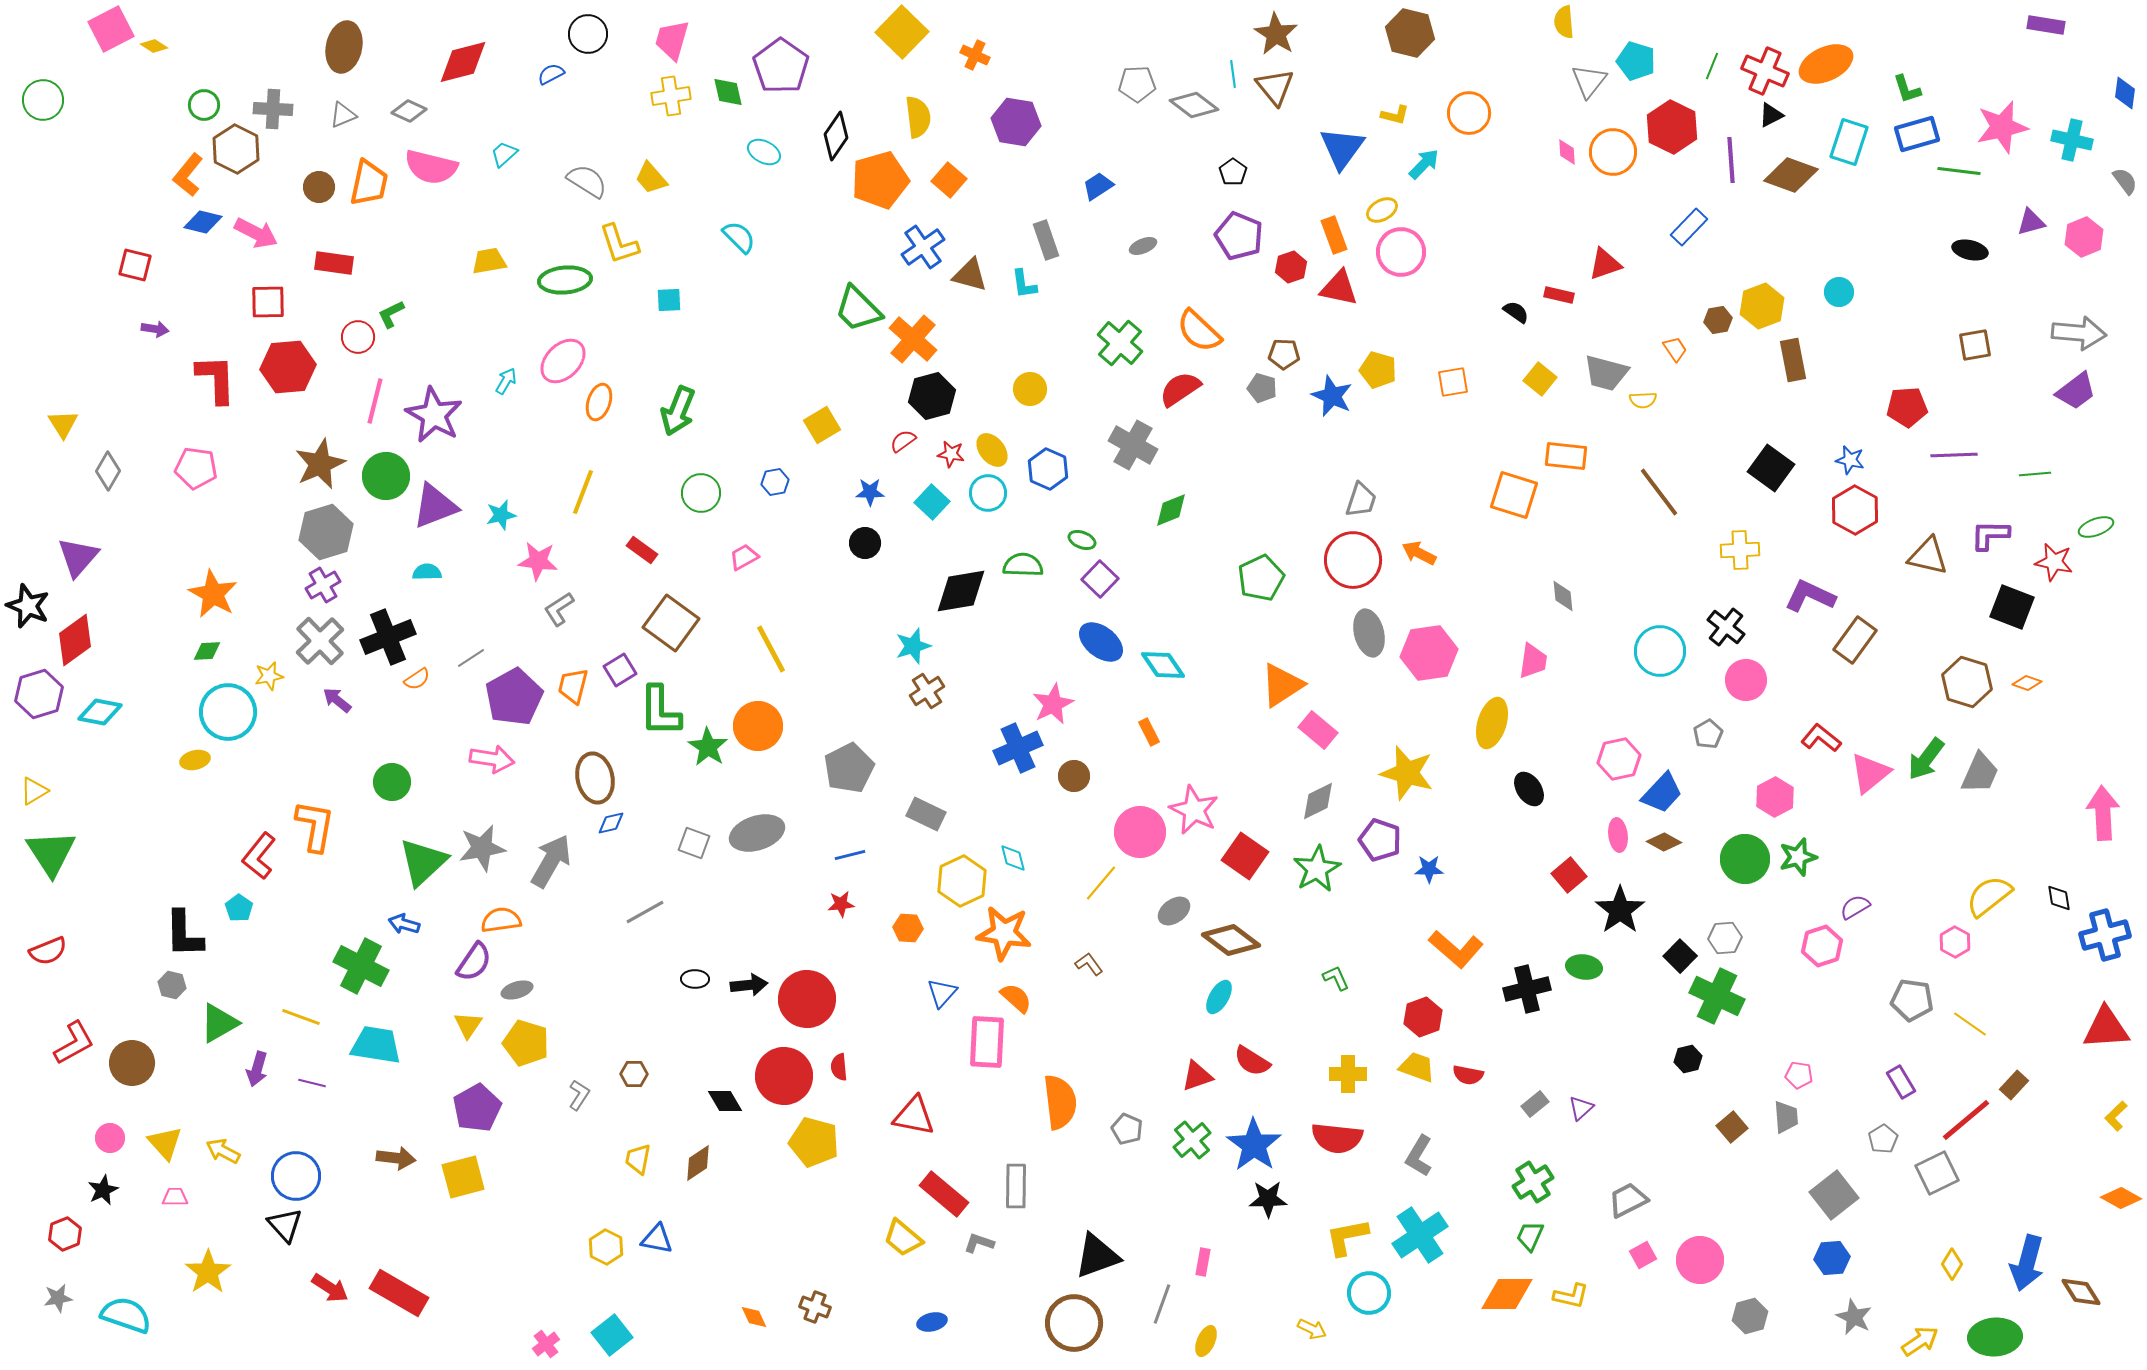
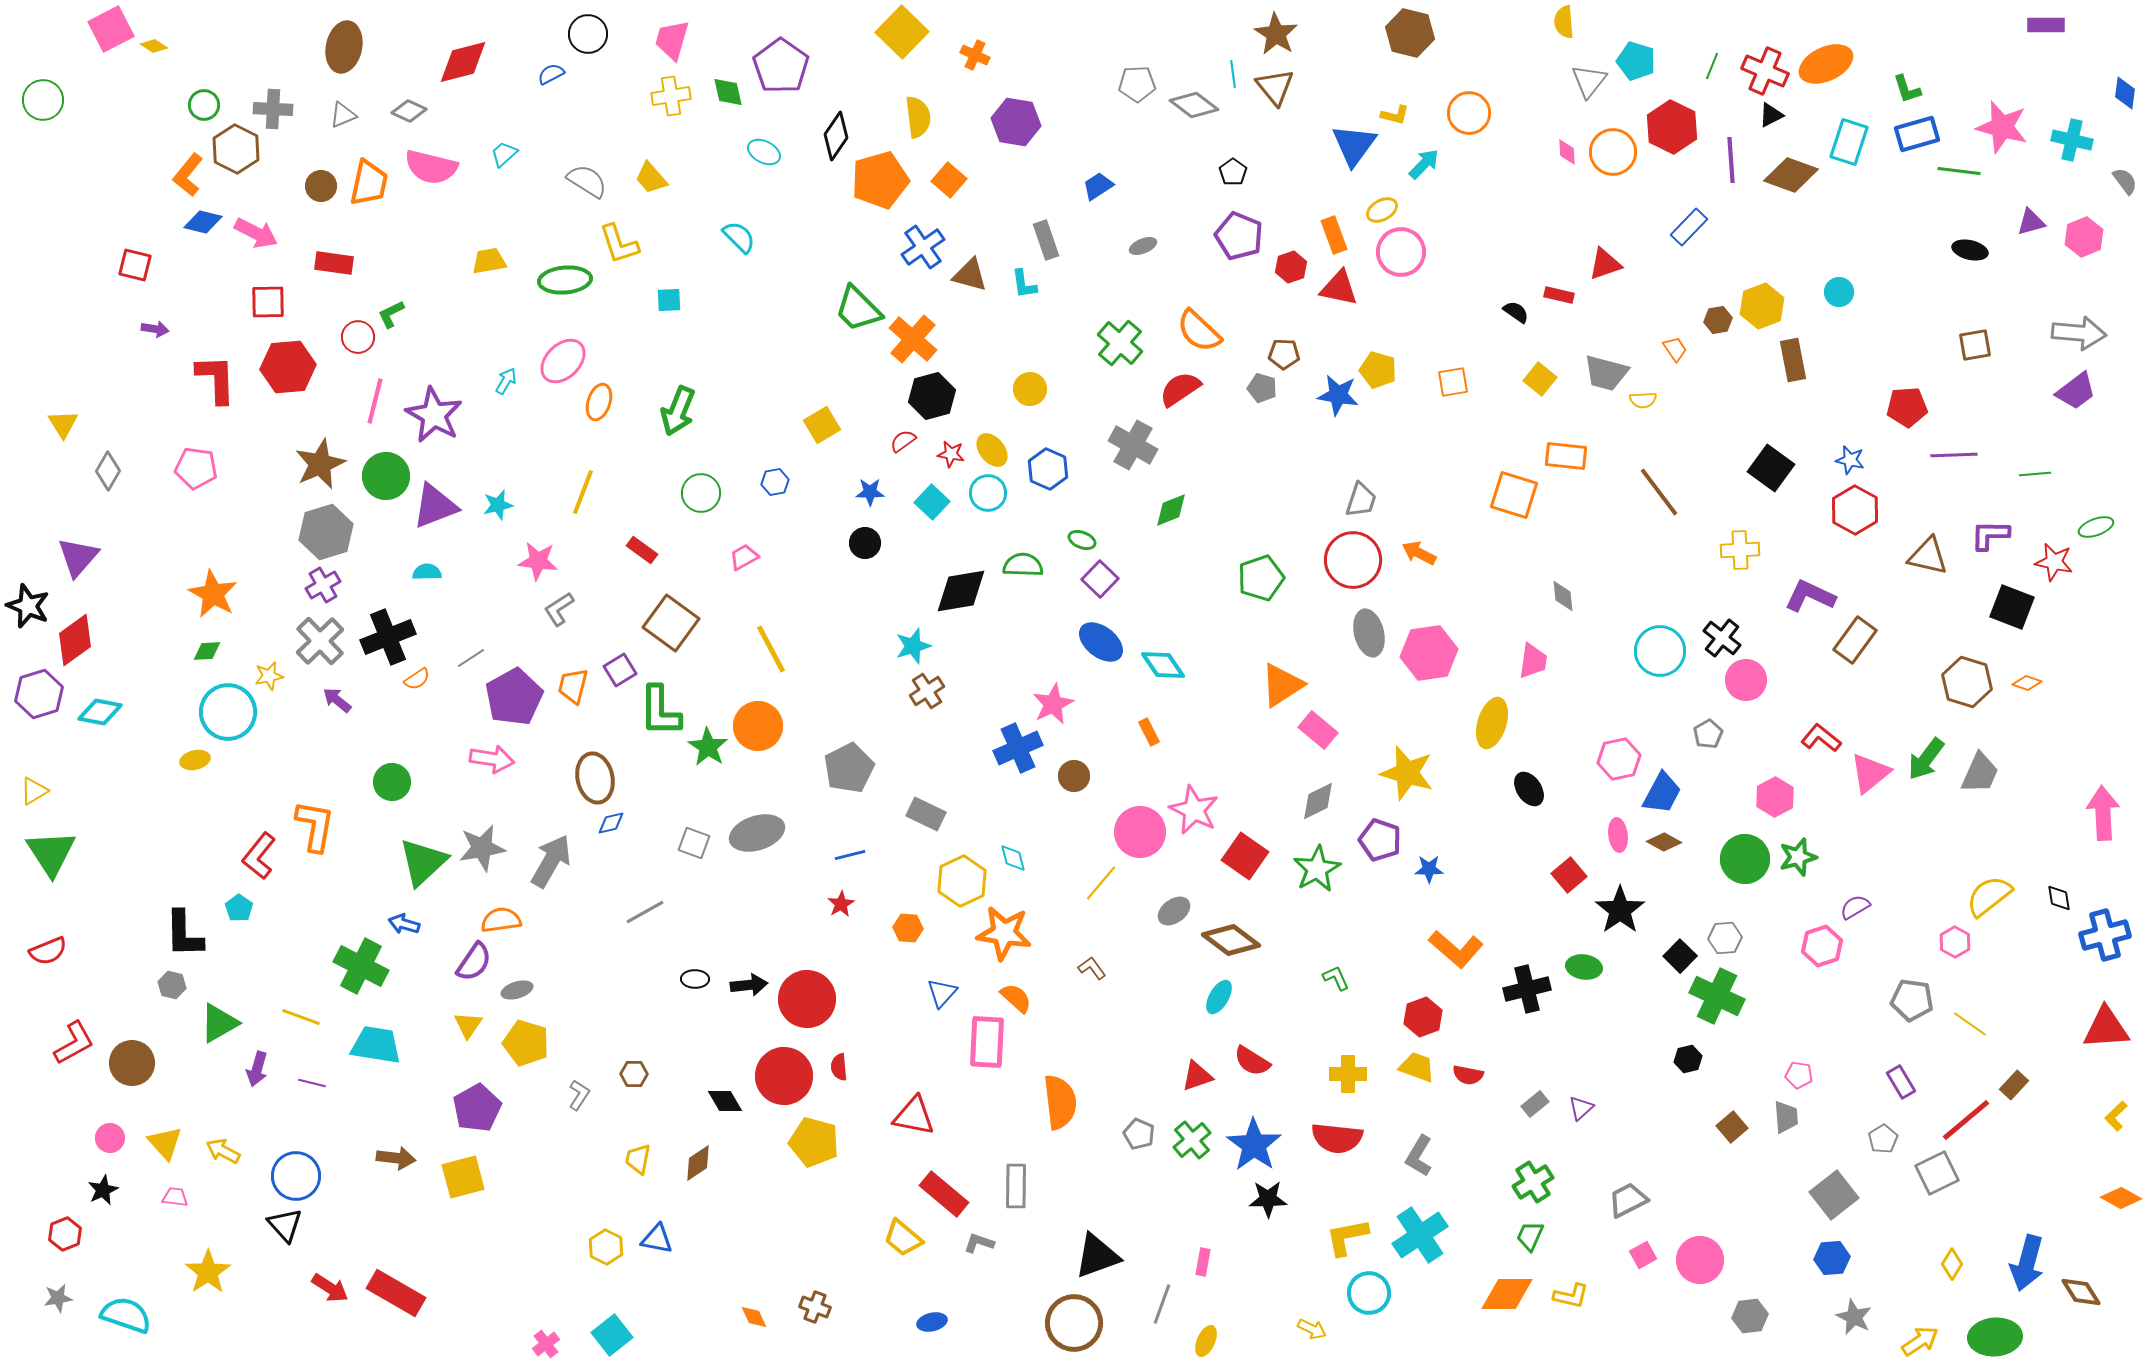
purple rectangle at (2046, 25): rotated 9 degrees counterclockwise
pink star at (2002, 127): rotated 28 degrees clockwise
blue triangle at (1342, 148): moved 12 px right, 3 px up
brown circle at (319, 187): moved 2 px right, 1 px up
blue star at (1332, 396): moved 6 px right, 1 px up; rotated 15 degrees counterclockwise
cyan star at (501, 515): moved 3 px left, 10 px up
green pentagon at (1261, 578): rotated 6 degrees clockwise
black cross at (1726, 627): moved 4 px left, 11 px down
blue trapezoid at (1662, 793): rotated 15 degrees counterclockwise
red star at (841, 904): rotated 24 degrees counterclockwise
brown L-shape at (1089, 964): moved 3 px right, 4 px down
gray pentagon at (1127, 1129): moved 12 px right, 5 px down
pink trapezoid at (175, 1197): rotated 8 degrees clockwise
red rectangle at (399, 1293): moved 3 px left
gray hexagon at (1750, 1316): rotated 8 degrees clockwise
